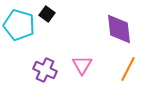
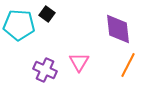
cyan pentagon: rotated 12 degrees counterclockwise
purple diamond: moved 1 px left
pink triangle: moved 3 px left, 3 px up
orange line: moved 4 px up
